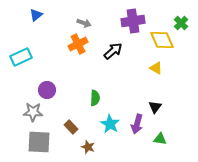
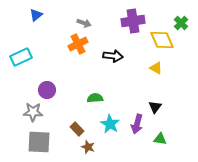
black arrow: moved 5 px down; rotated 48 degrees clockwise
green semicircle: rotated 98 degrees counterclockwise
brown rectangle: moved 6 px right, 2 px down
